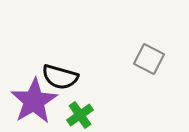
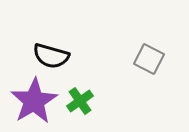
black semicircle: moved 9 px left, 21 px up
green cross: moved 14 px up
